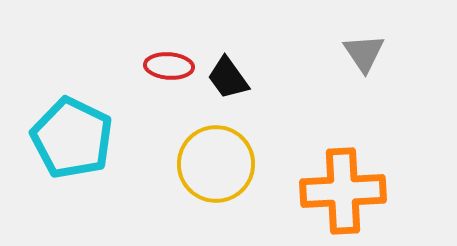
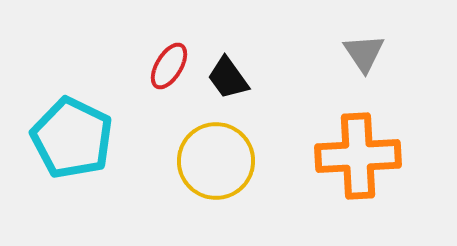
red ellipse: rotated 63 degrees counterclockwise
yellow circle: moved 3 px up
orange cross: moved 15 px right, 35 px up
